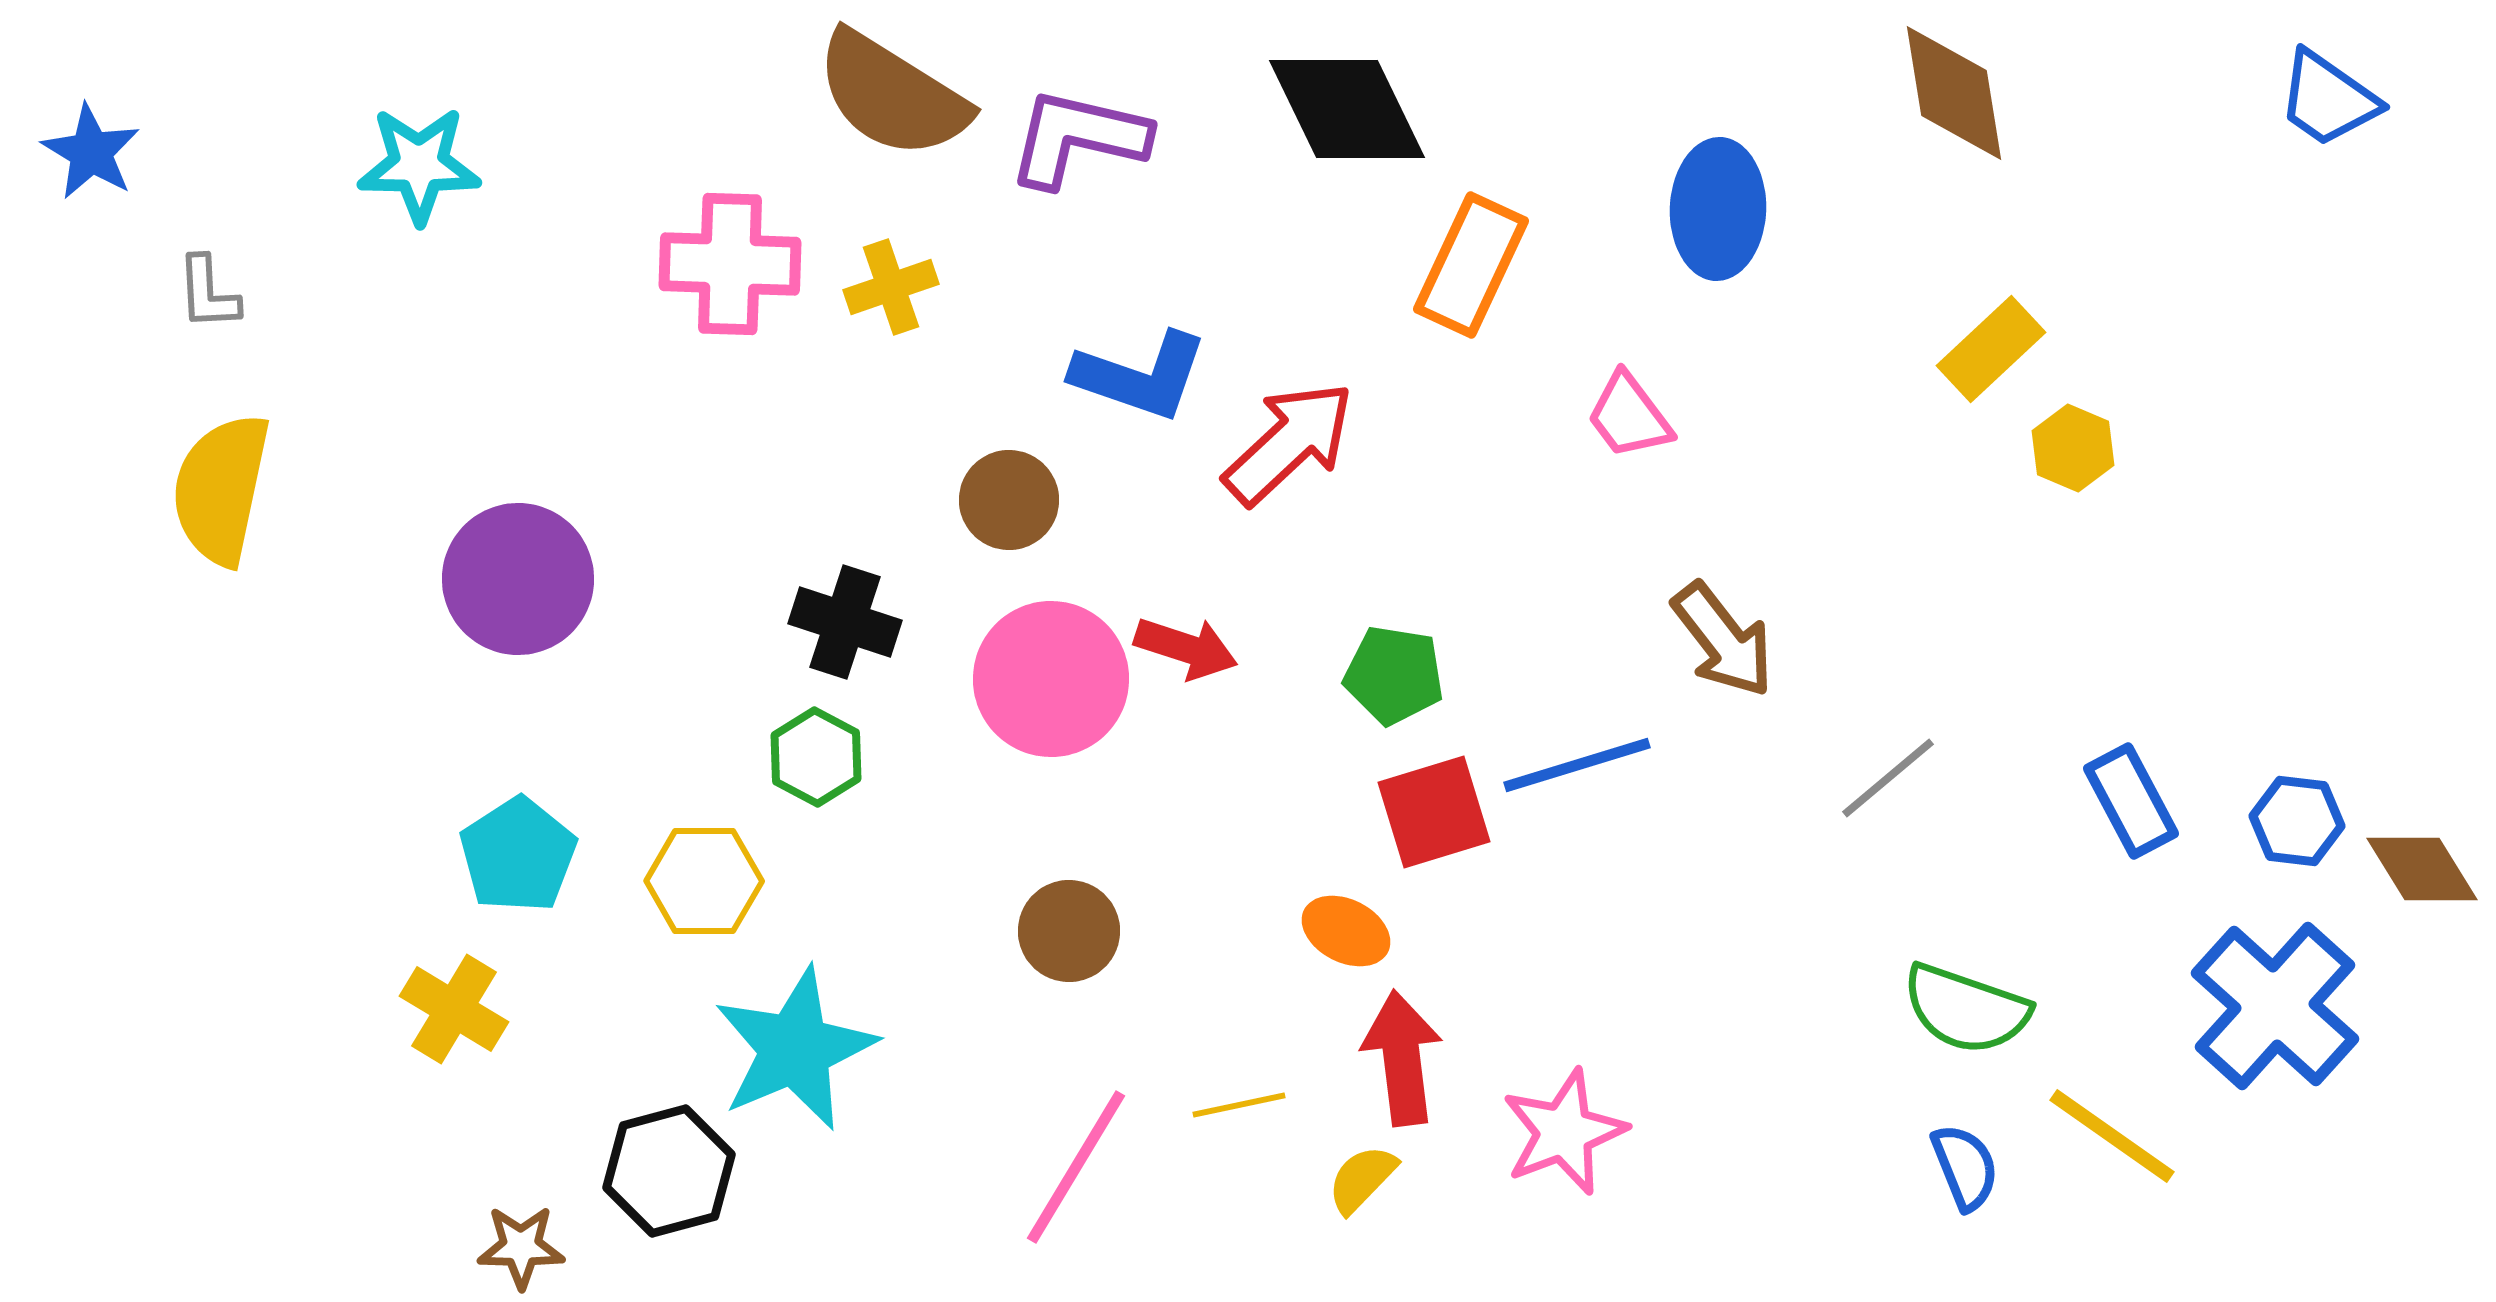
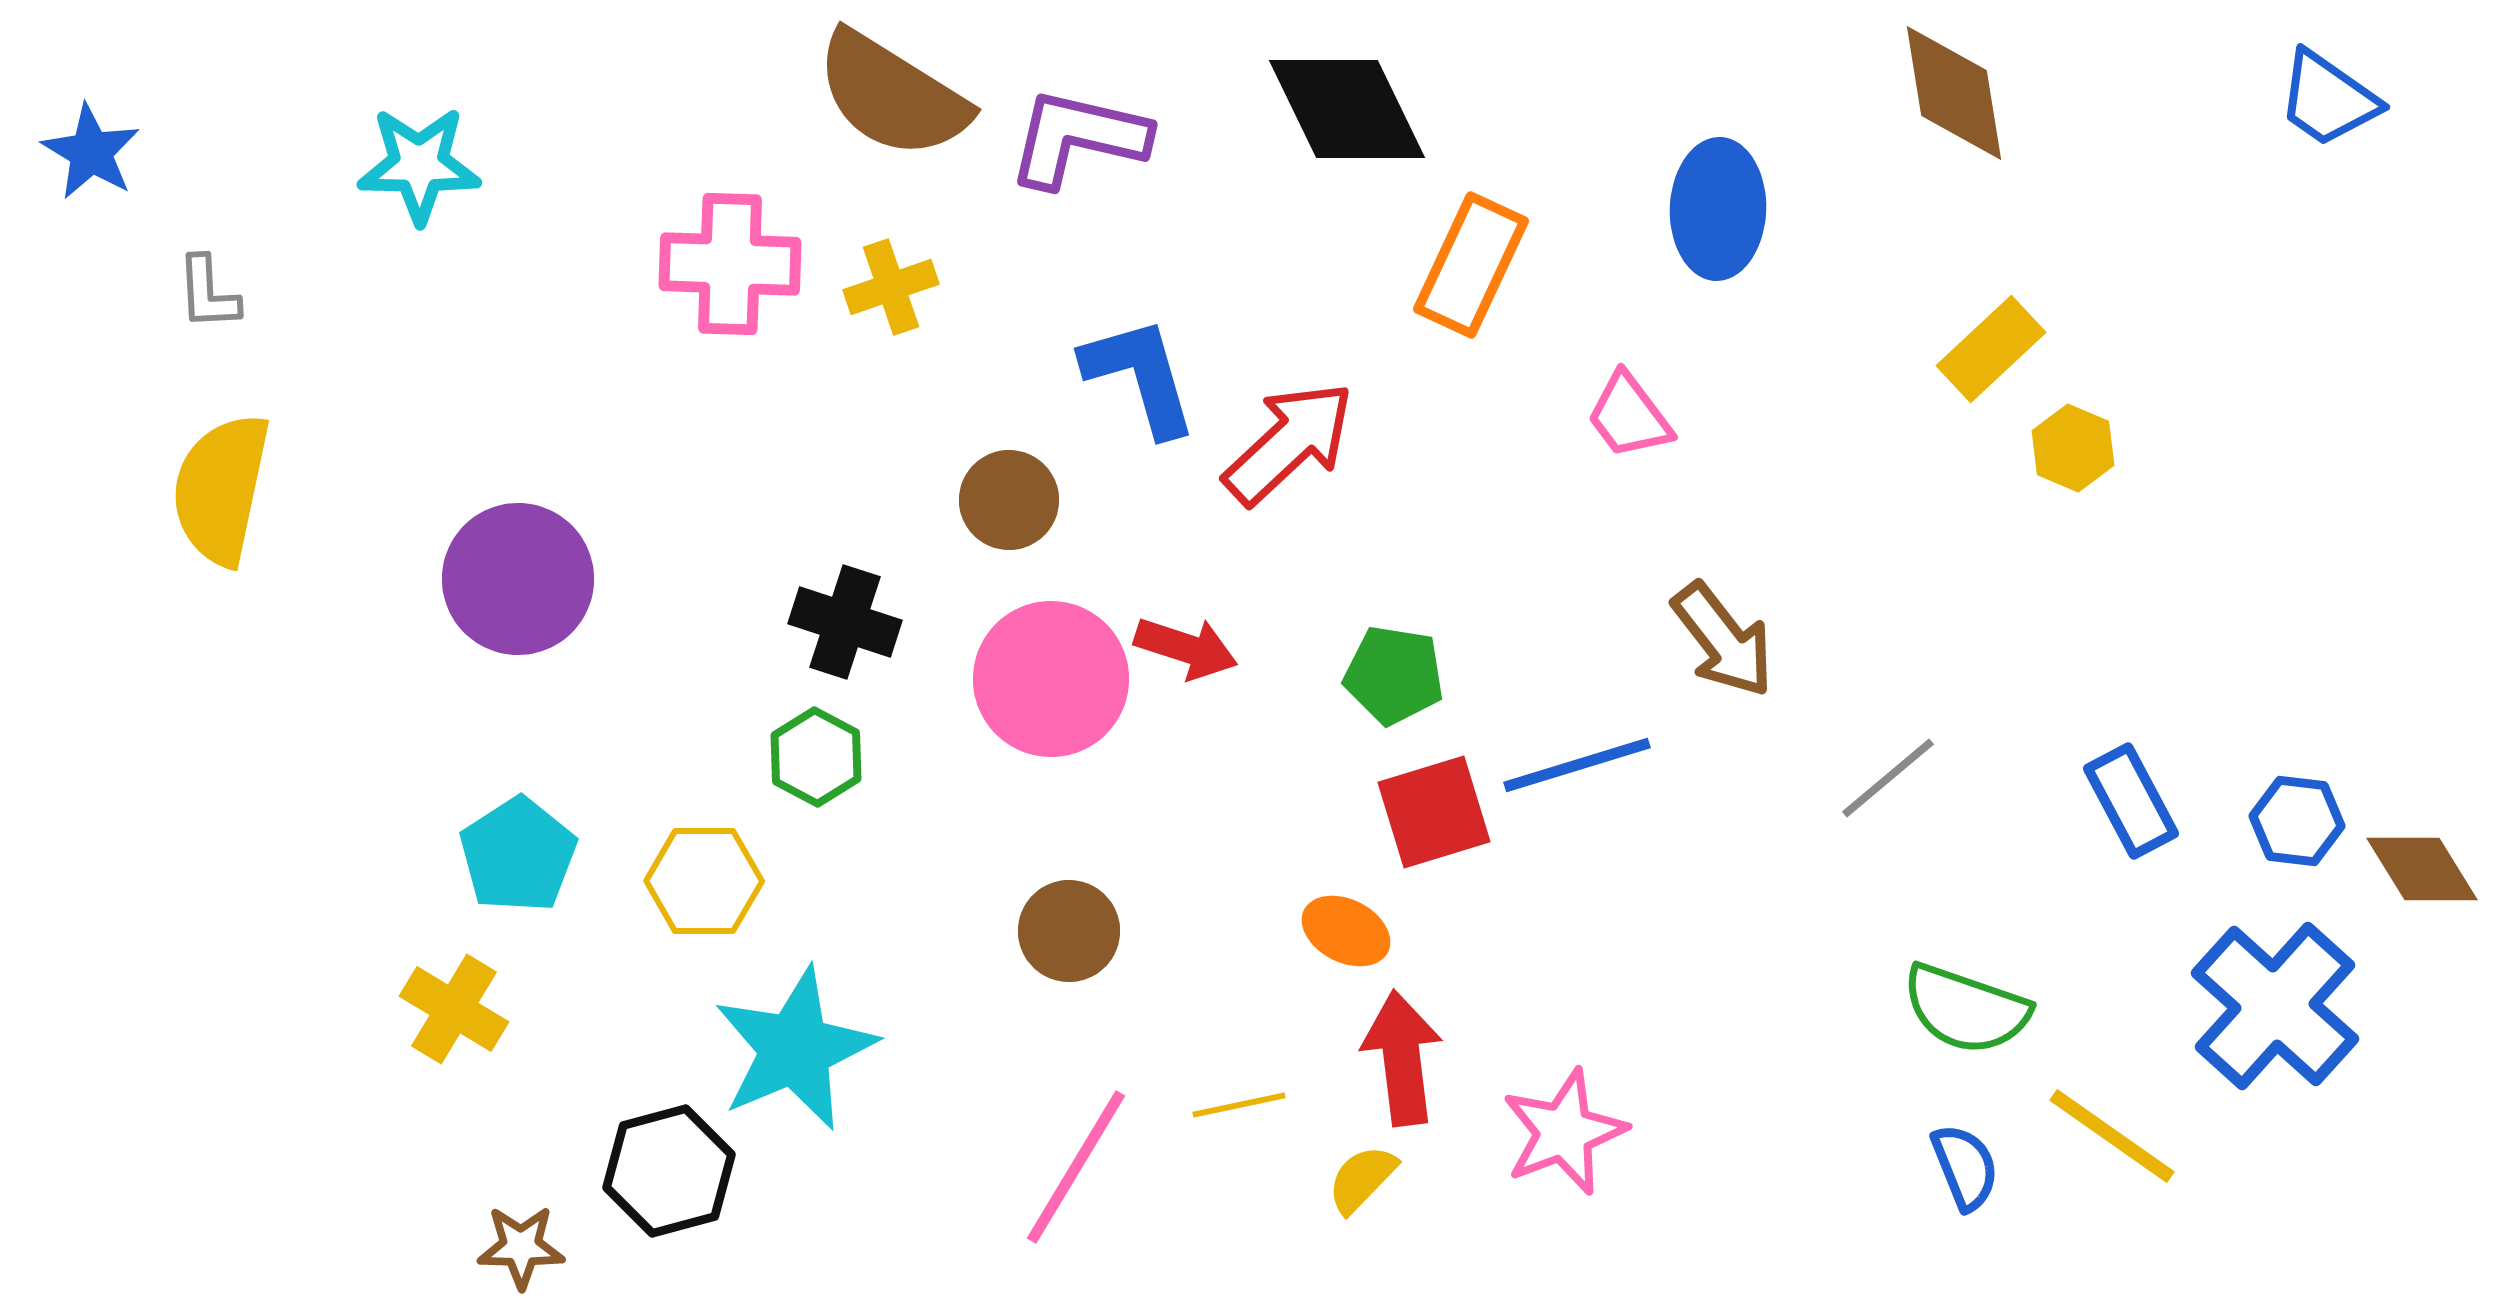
blue L-shape at (1140, 376): rotated 125 degrees counterclockwise
